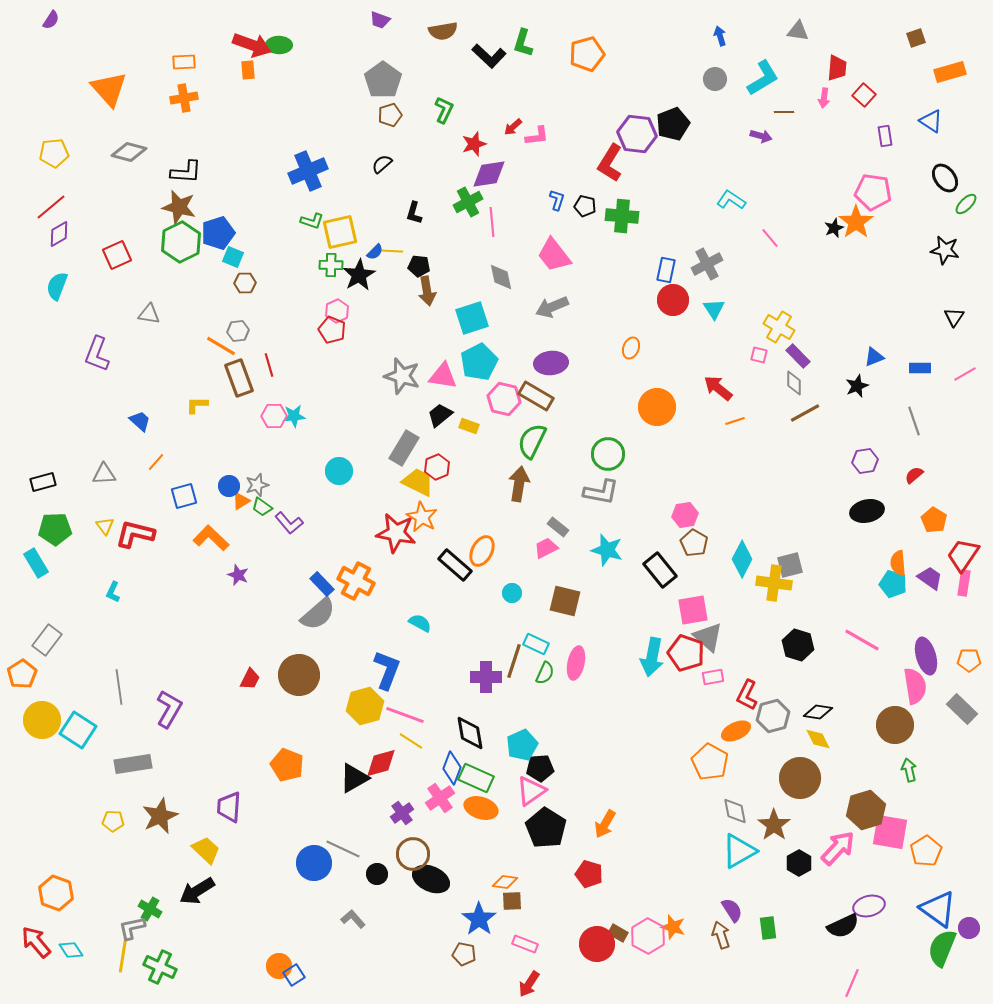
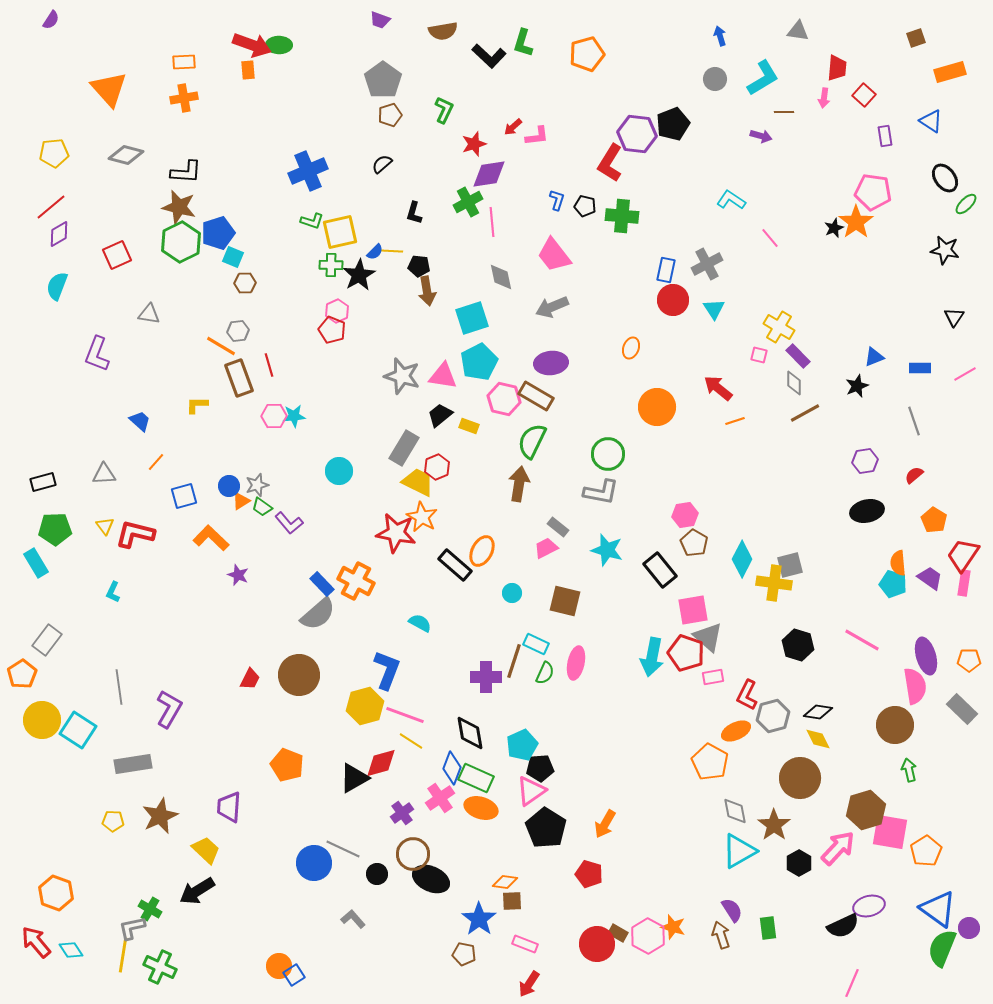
gray diamond at (129, 152): moved 3 px left, 3 px down
